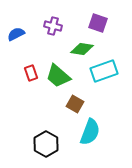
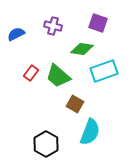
red rectangle: rotated 56 degrees clockwise
